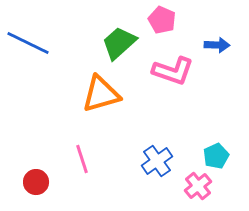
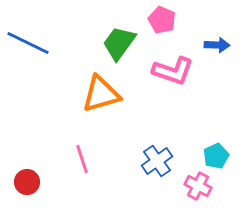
green trapezoid: rotated 12 degrees counterclockwise
red circle: moved 9 px left
pink cross: rotated 24 degrees counterclockwise
